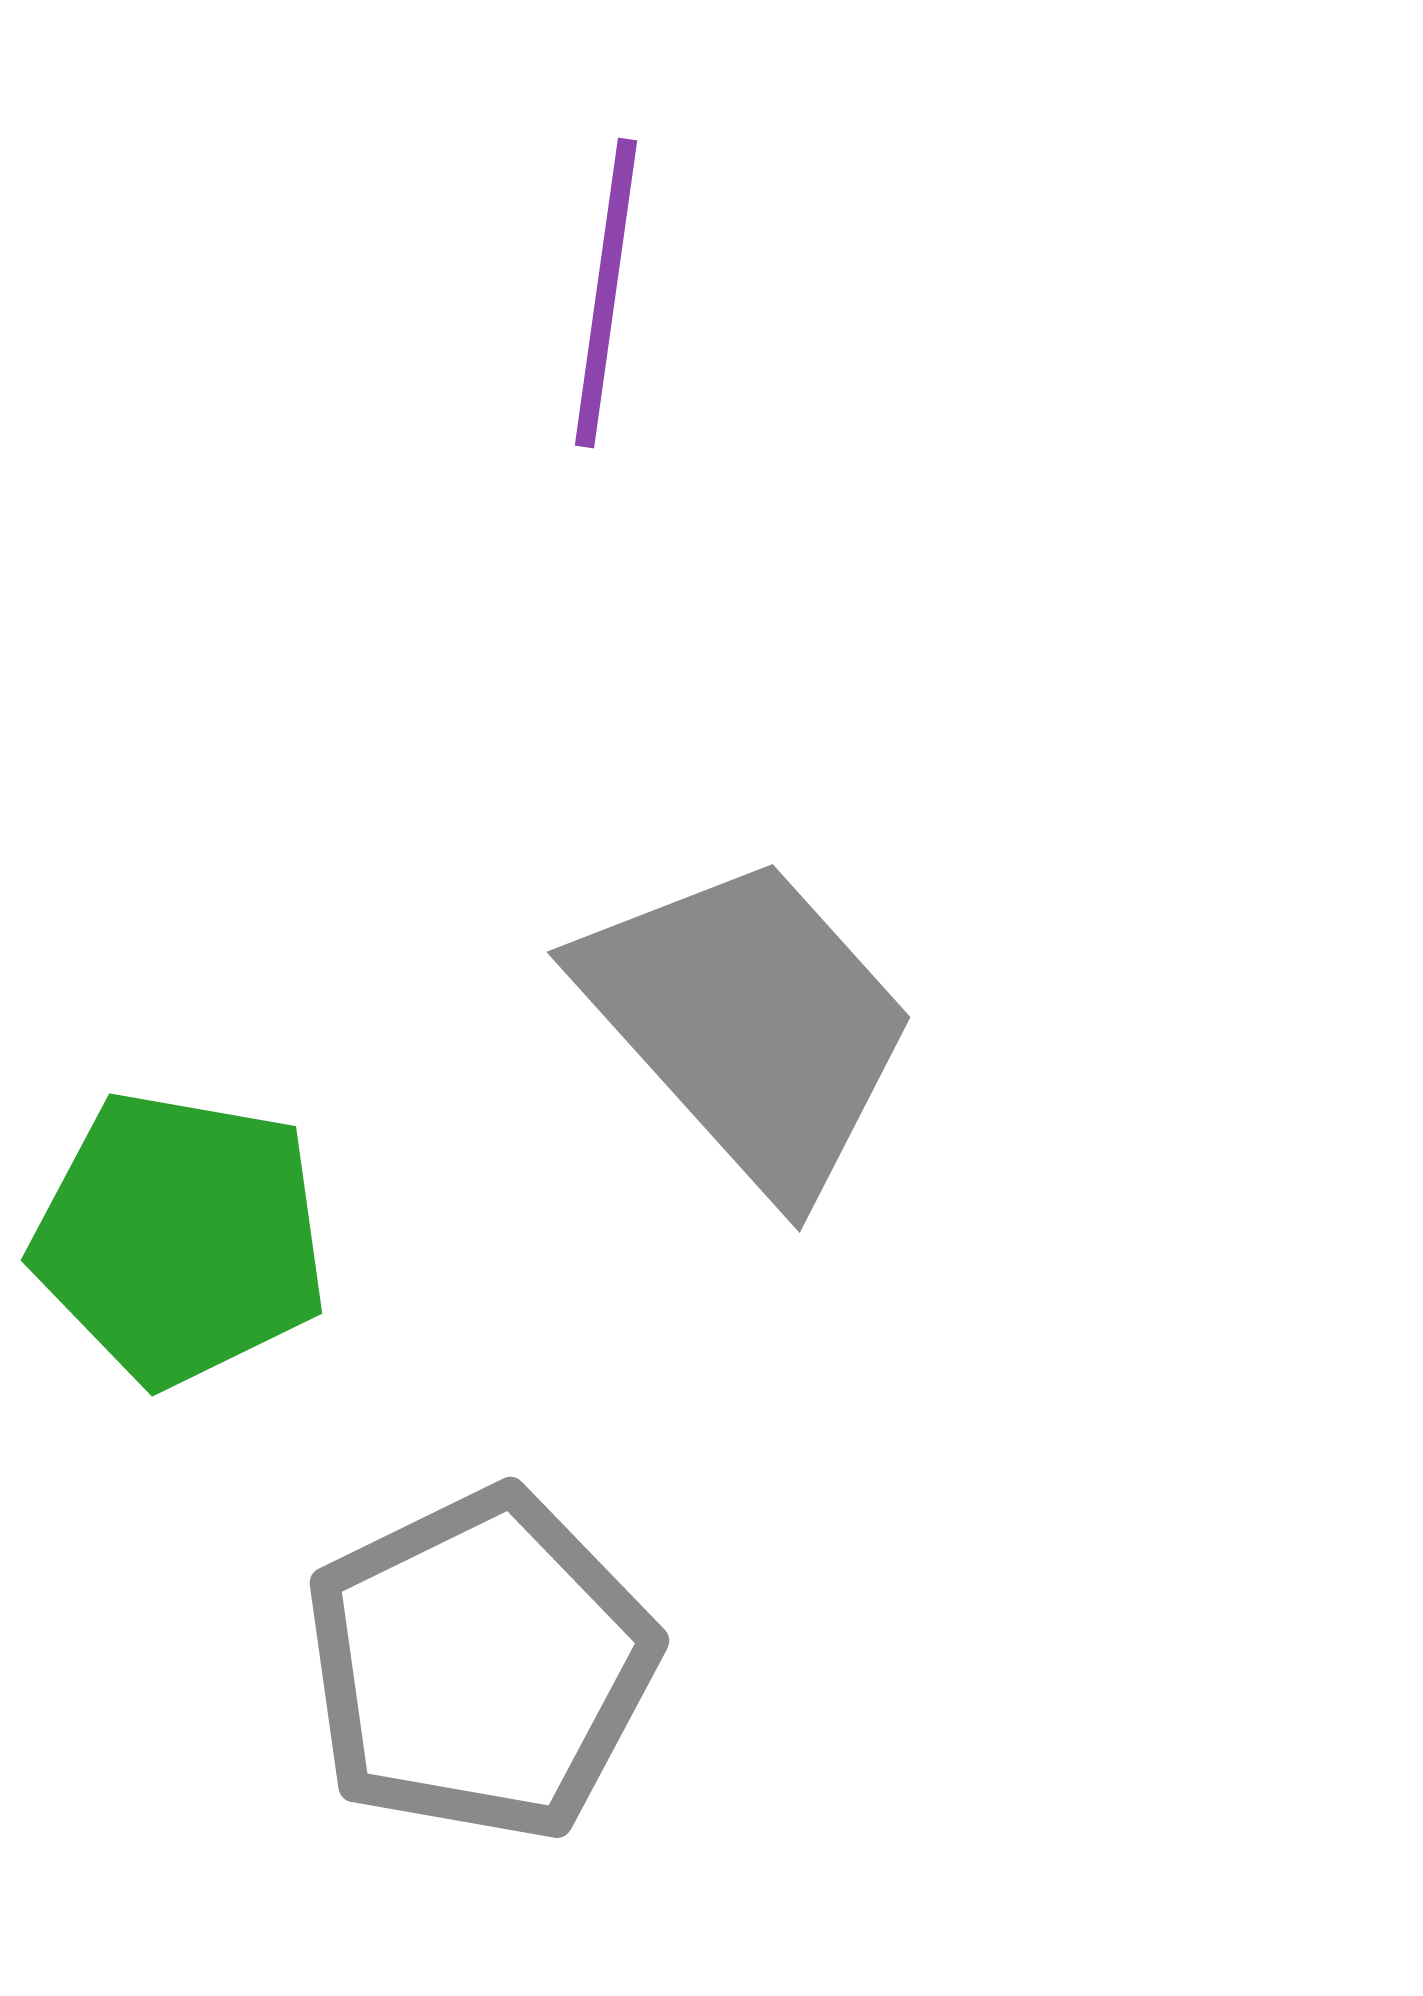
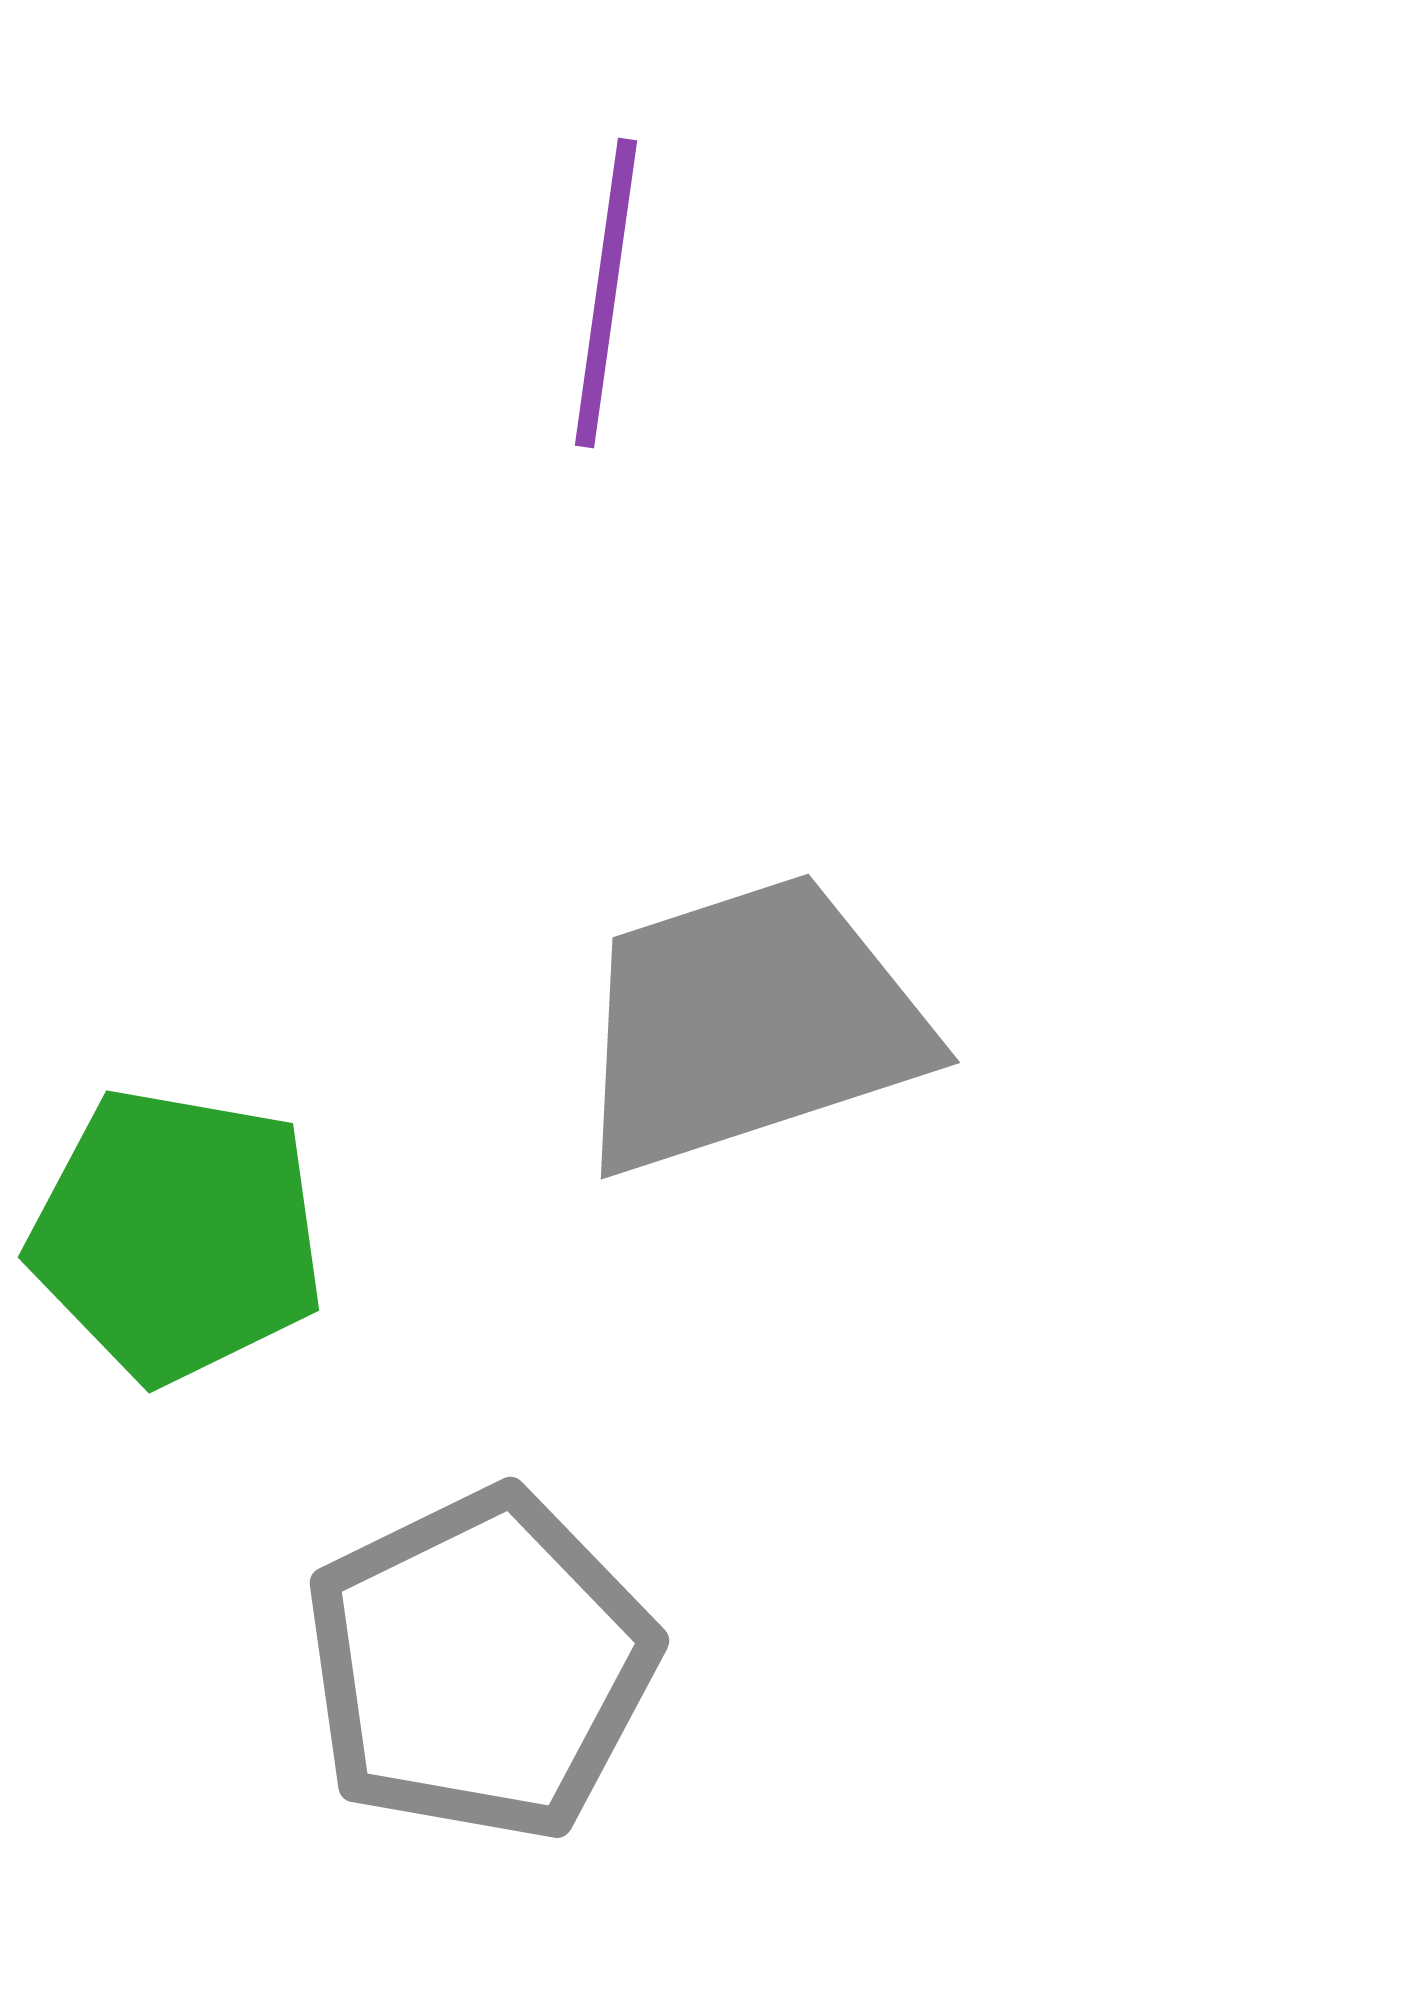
gray trapezoid: rotated 66 degrees counterclockwise
green pentagon: moved 3 px left, 3 px up
